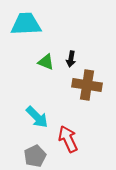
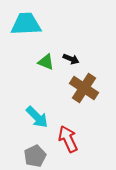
black arrow: rotated 77 degrees counterclockwise
brown cross: moved 3 px left, 3 px down; rotated 24 degrees clockwise
